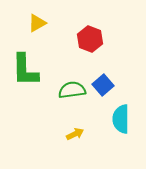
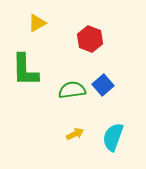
cyan semicircle: moved 8 px left, 18 px down; rotated 20 degrees clockwise
